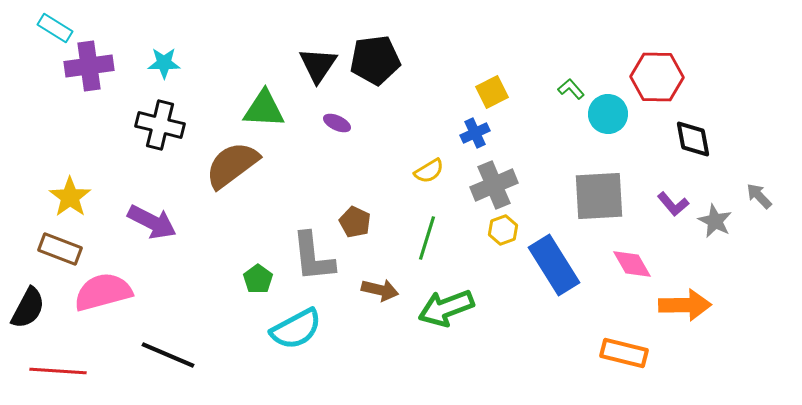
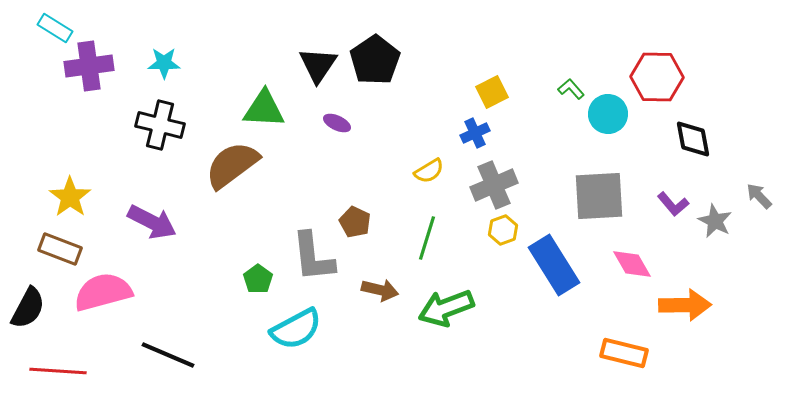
black pentagon: rotated 27 degrees counterclockwise
